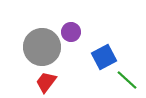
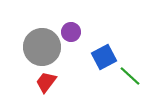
green line: moved 3 px right, 4 px up
